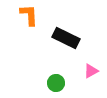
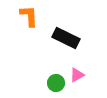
orange L-shape: moved 1 px down
pink triangle: moved 14 px left, 4 px down
